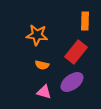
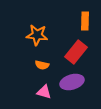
purple ellipse: rotated 20 degrees clockwise
